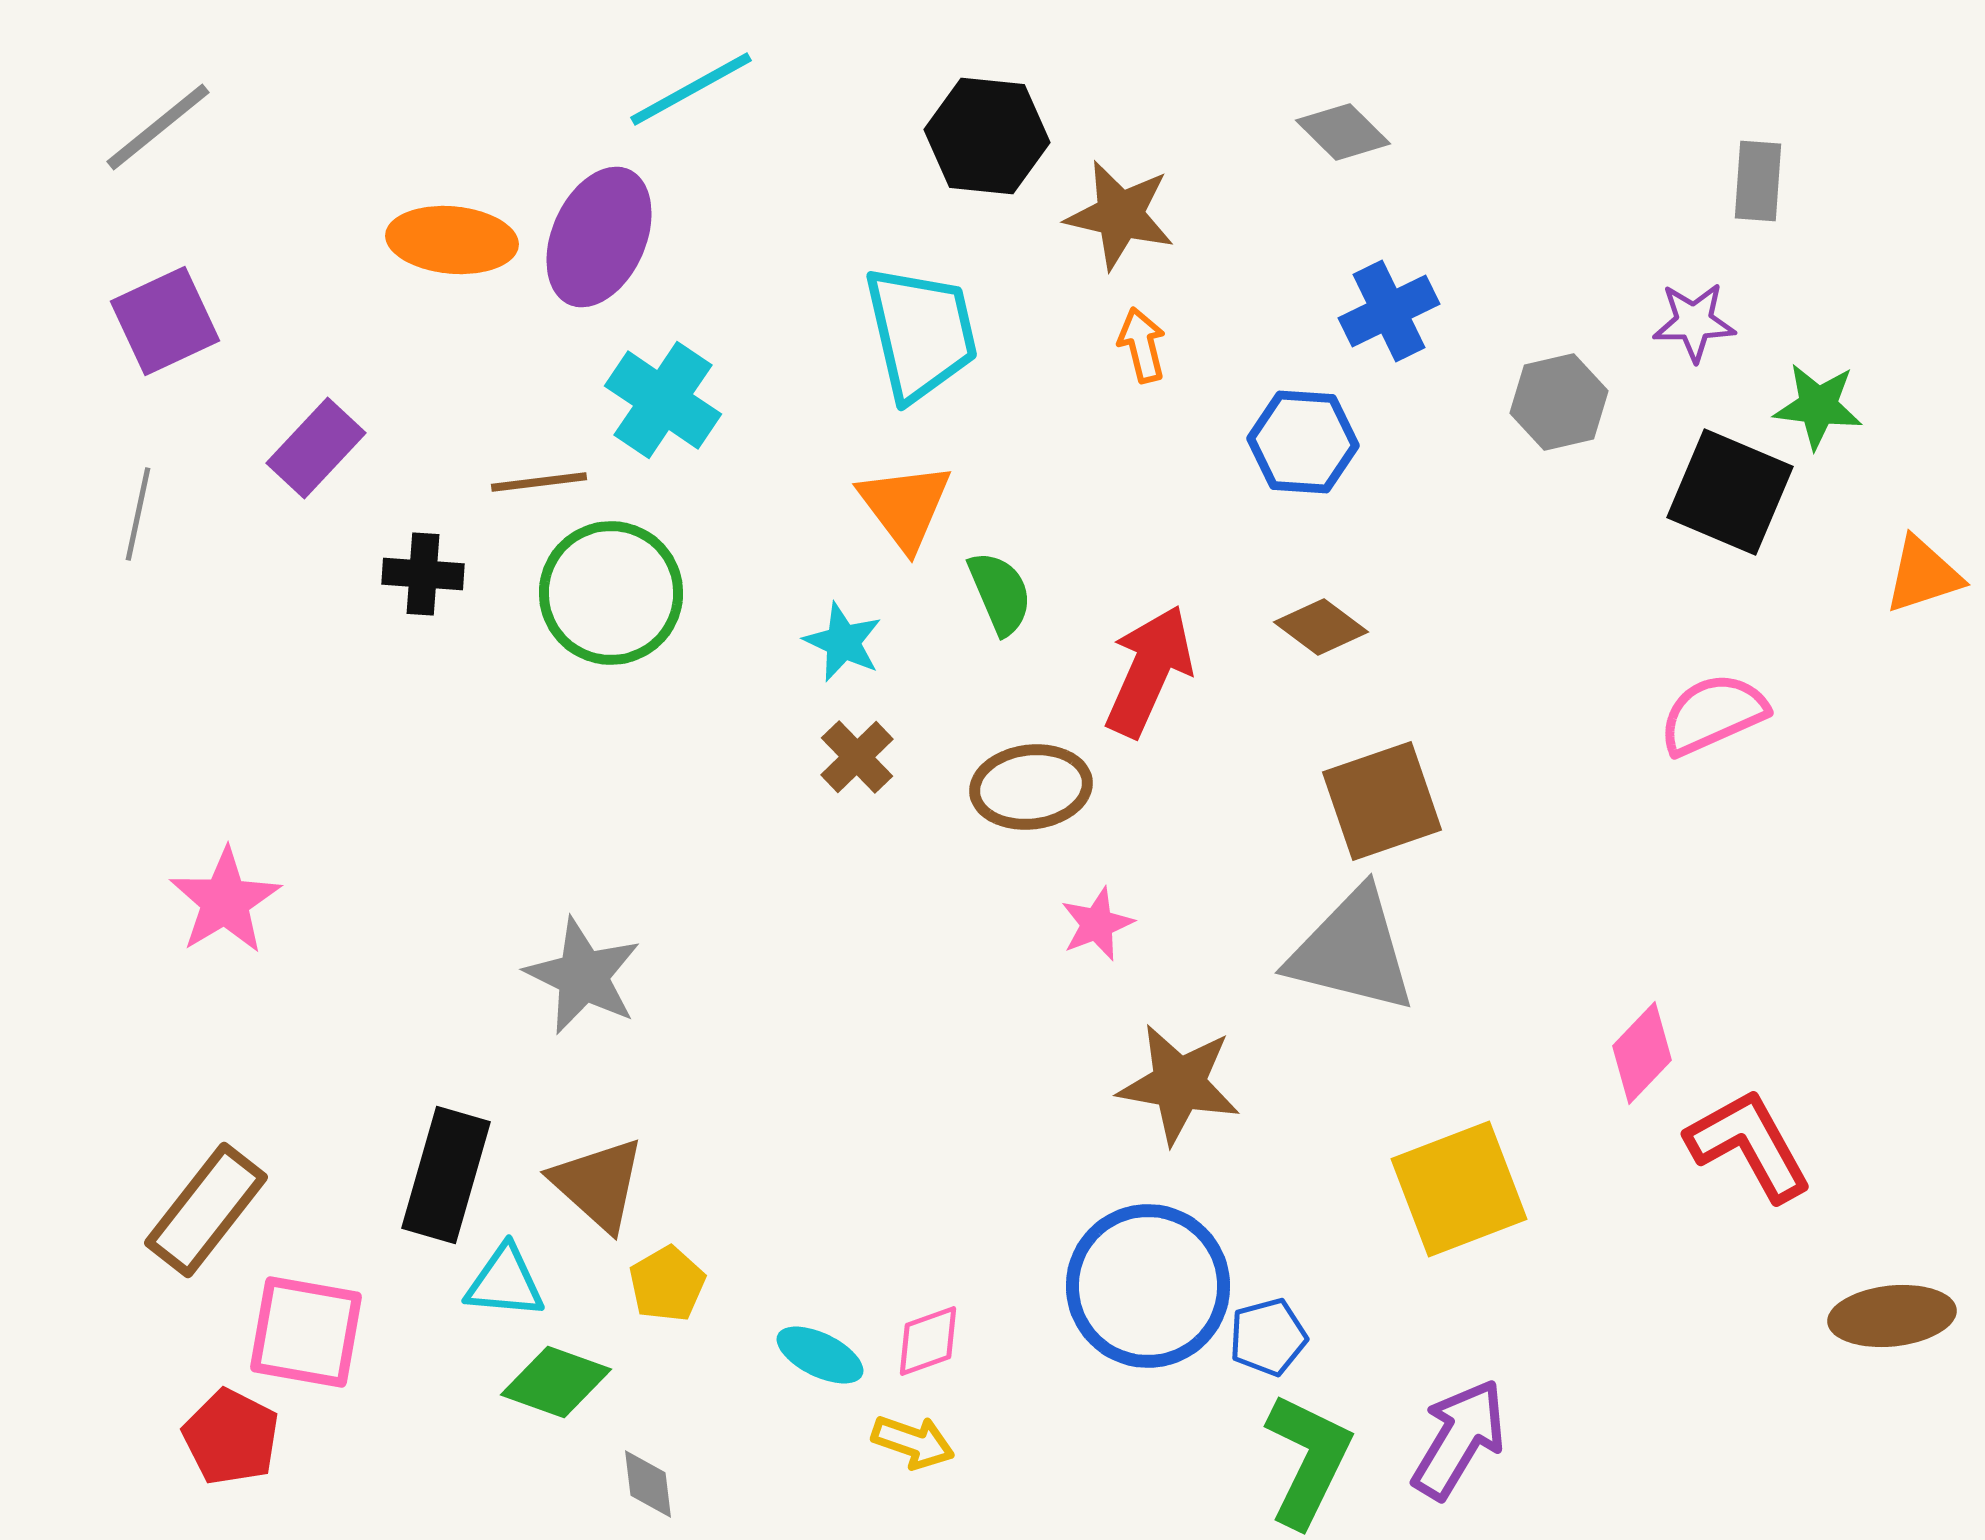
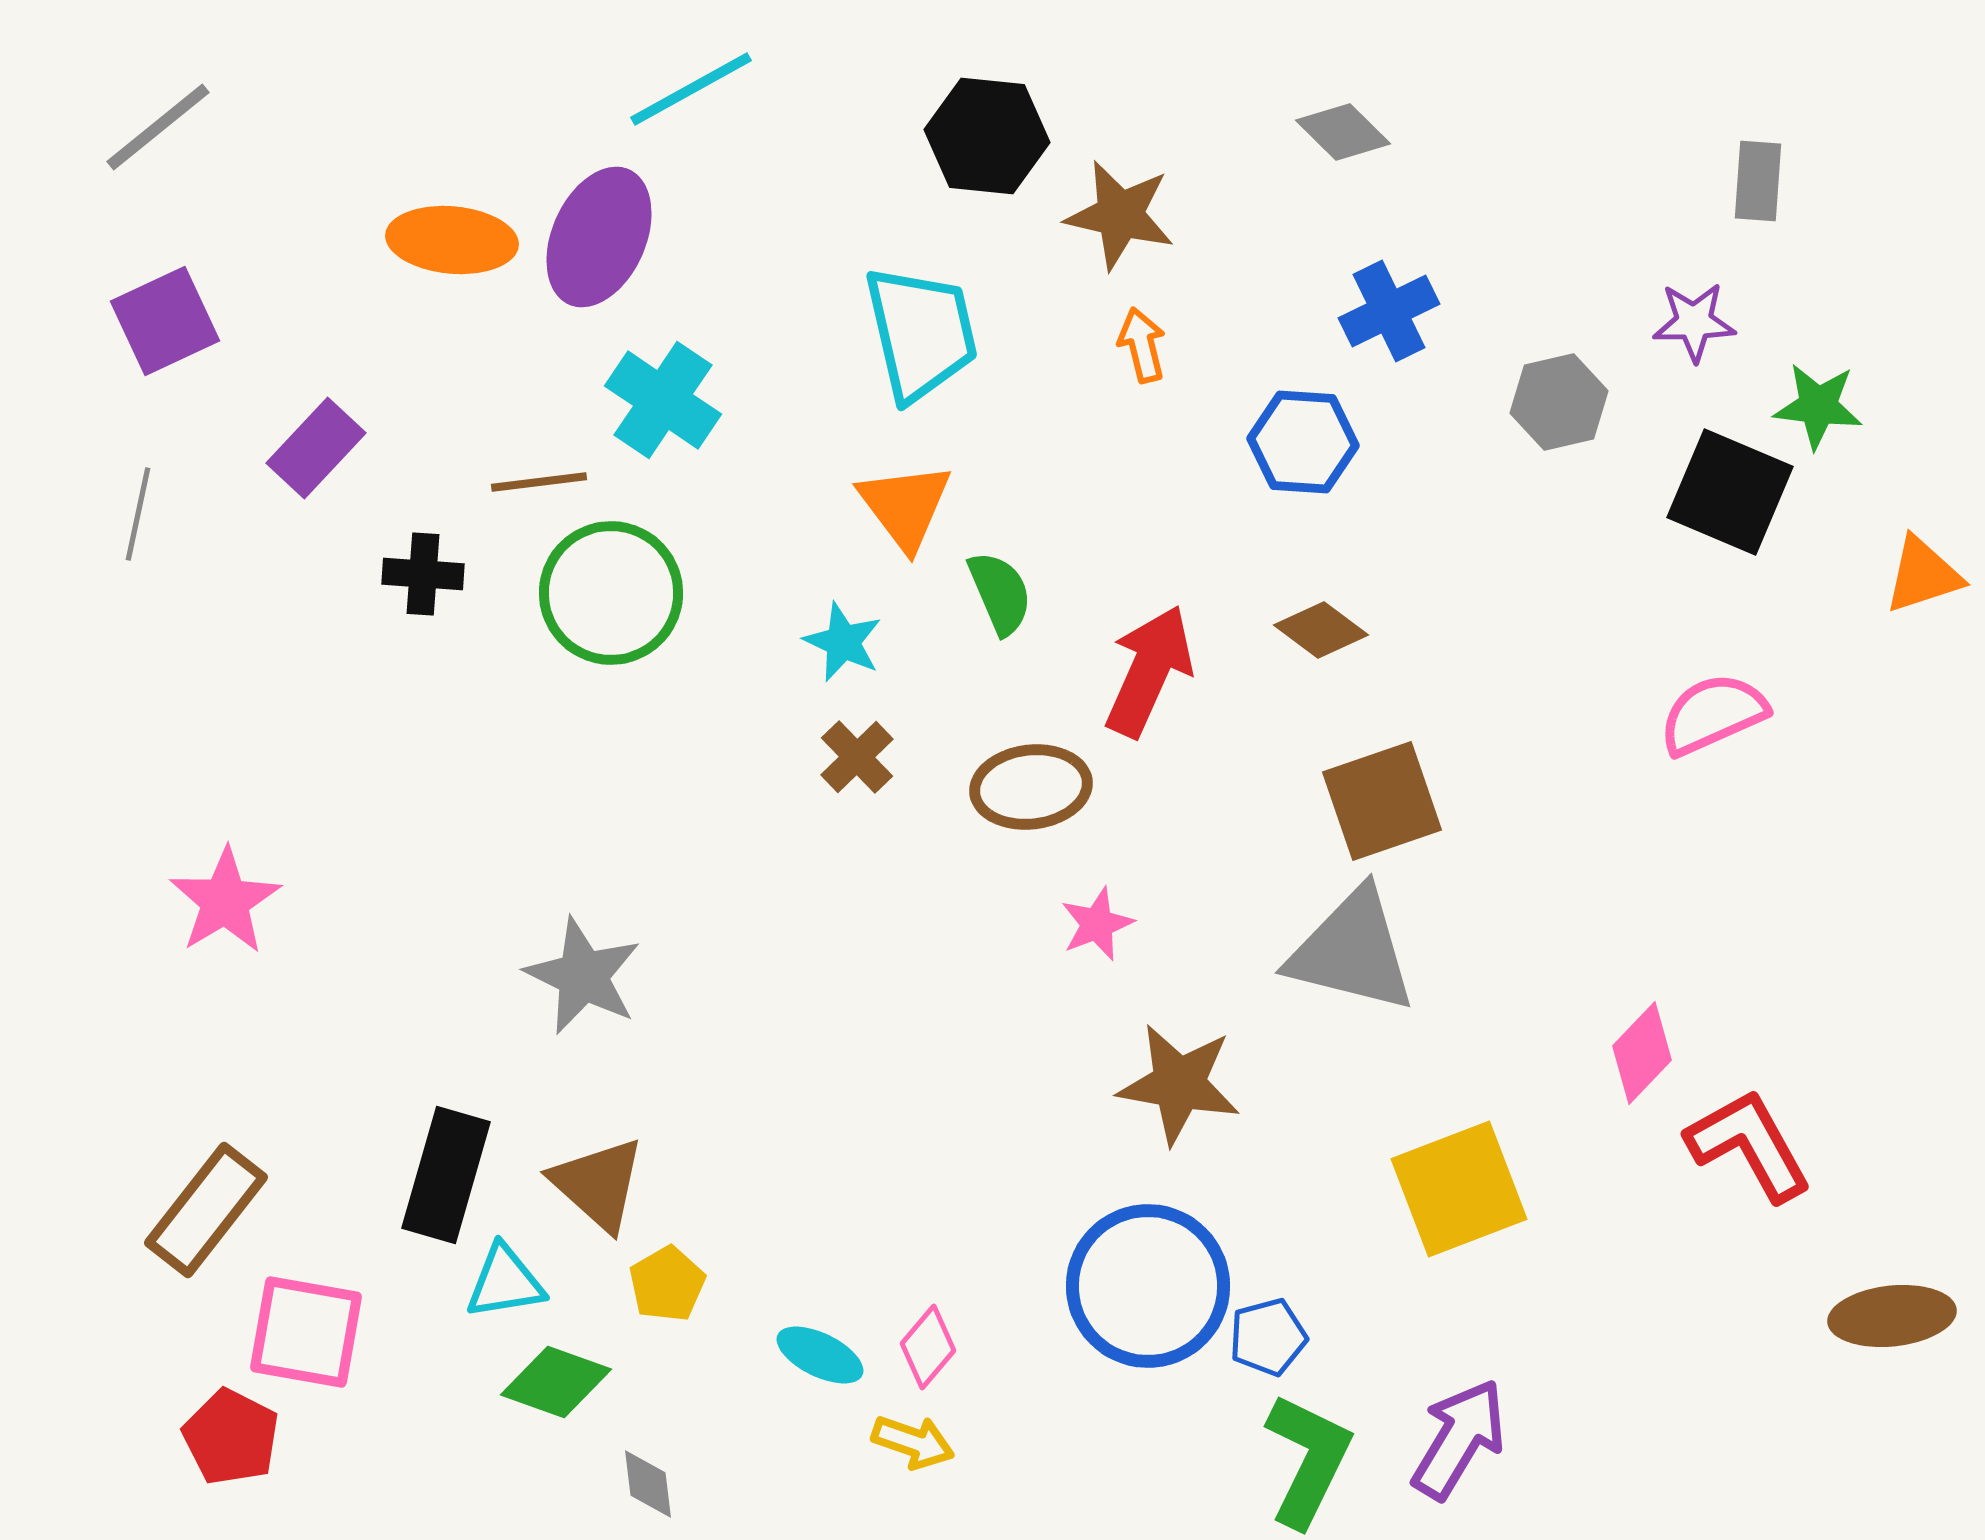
brown diamond at (1321, 627): moved 3 px down
cyan triangle at (505, 1282): rotated 14 degrees counterclockwise
pink diamond at (928, 1341): moved 6 px down; rotated 30 degrees counterclockwise
